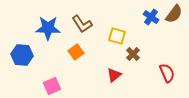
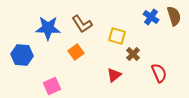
brown semicircle: moved 2 px down; rotated 54 degrees counterclockwise
red semicircle: moved 8 px left
